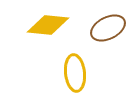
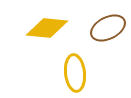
yellow diamond: moved 1 px left, 3 px down
